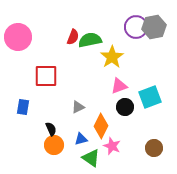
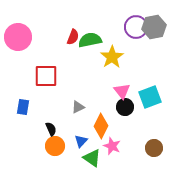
pink triangle: moved 3 px right, 5 px down; rotated 48 degrees counterclockwise
blue triangle: moved 2 px down; rotated 32 degrees counterclockwise
orange circle: moved 1 px right, 1 px down
green triangle: moved 1 px right
